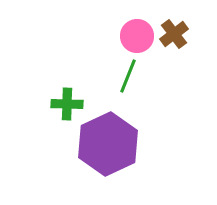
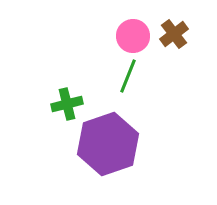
pink circle: moved 4 px left
green cross: rotated 16 degrees counterclockwise
purple hexagon: rotated 6 degrees clockwise
